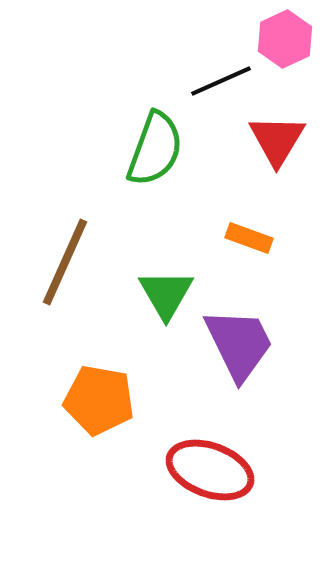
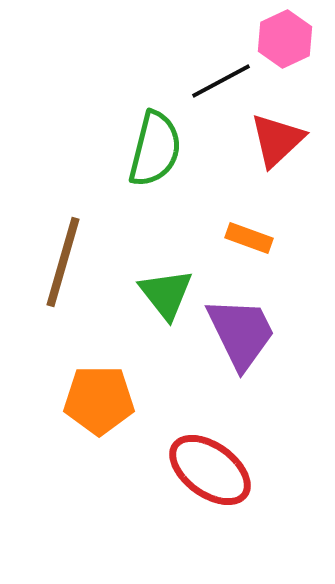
black line: rotated 4 degrees counterclockwise
red triangle: rotated 16 degrees clockwise
green semicircle: rotated 6 degrees counterclockwise
brown line: moved 2 px left; rotated 8 degrees counterclockwise
green triangle: rotated 8 degrees counterclockwise
purple trapezoid: moved 2 px right, 11 px up
orange pentagon: rotated 10 degrees counterclockwise
red ellipse: rotated 16 degrees clockwise
